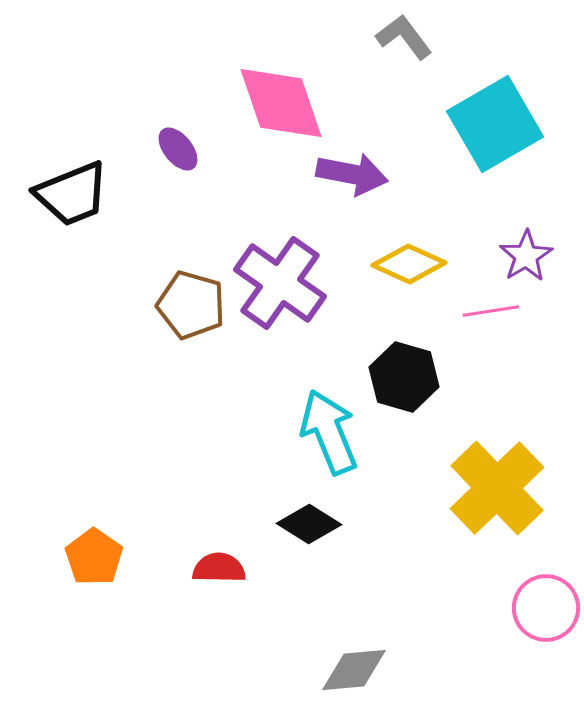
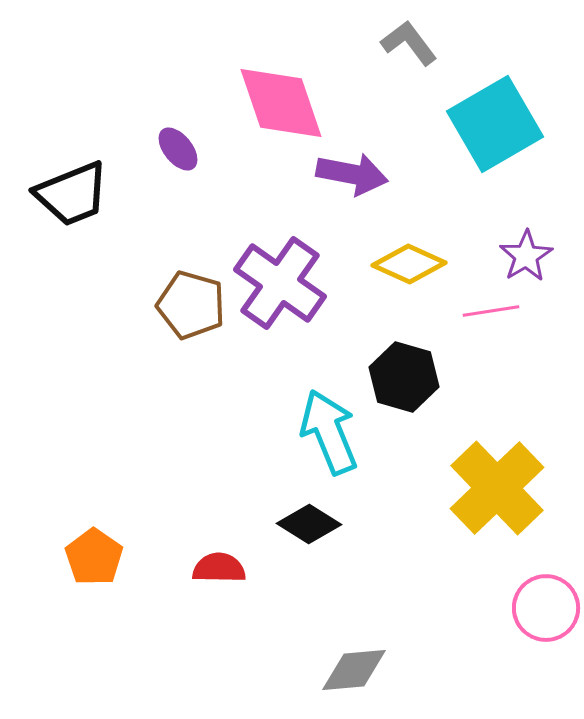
gray L-shape: moved 5 px right, 6 px down
